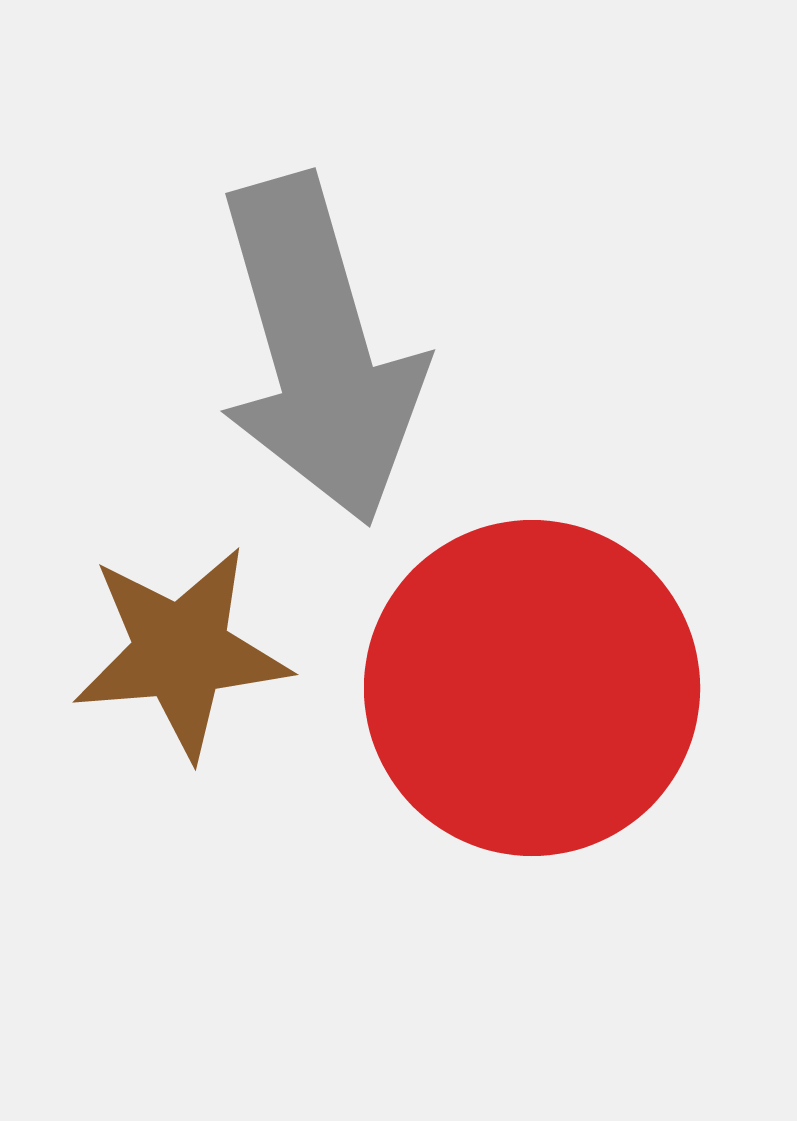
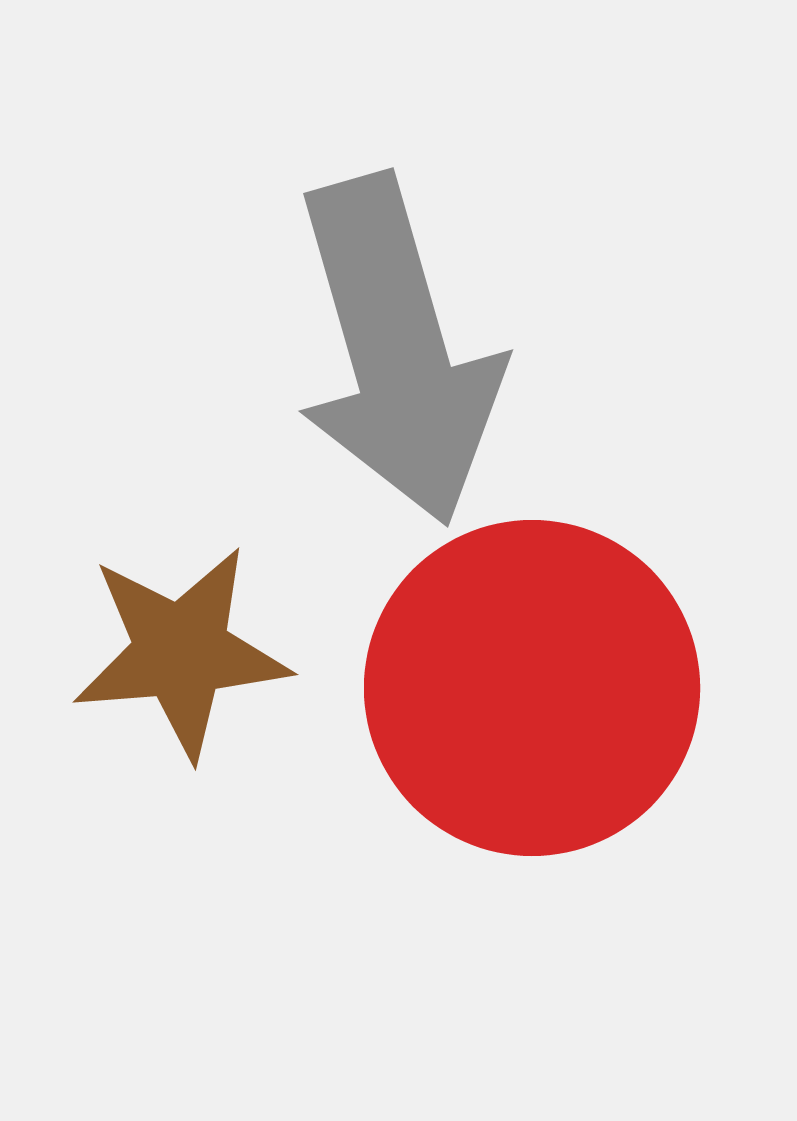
gray arrow: moved 78 px right
